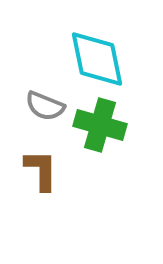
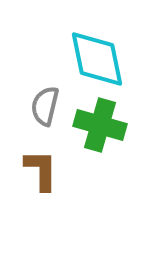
gray semicircle: rotated 81 degrees clockwise
